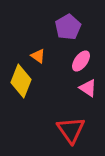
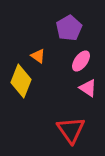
purple pentagon: moved 1 px right, 1 px down
